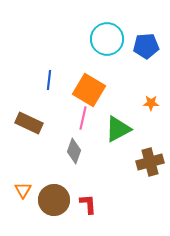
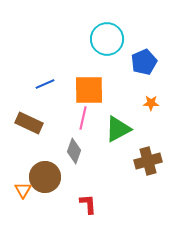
blue pentagon: moved 2 px left, 16 px down; rotated 20 degrees counterclockwise
blue line: moved 4 px left, 4 px down; rotated 60 degrees clockwise
orange square: rotated 32 degrees counterclockwise
brown cross: moved 2 px left, 1 px up
brown circle: moved 9 px left, 23 px up
